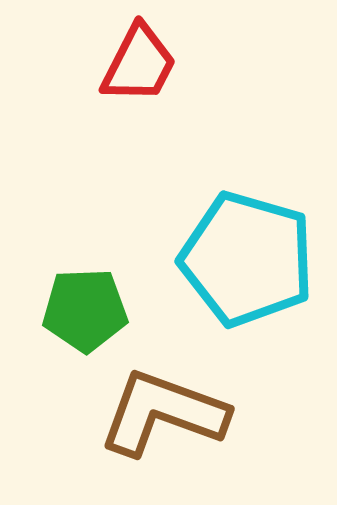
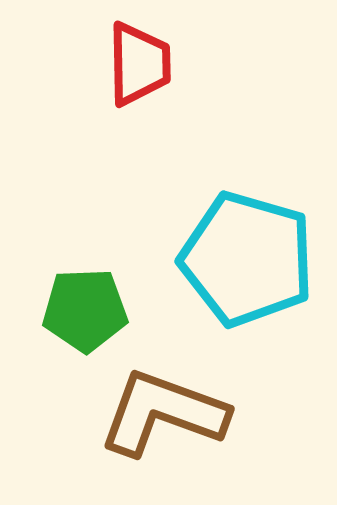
red trapezoid: rotated 28 degrees counterclockwise
